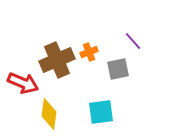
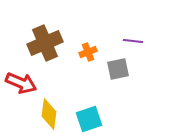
purple line: rotated 42 degrees counterclockwise
orange cross: moved 1 px left
brown cross: moved 12 px left, 17 px up
red arrow: moved 2 px left
cyan square: moved 12 px left, 7 px down; rotated 12 degrees counterclockwise
